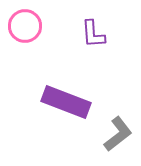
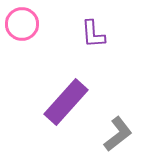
pink circle: moved 3 px left, 2 px up
purple rectangle: rotated 69 degrees counterclockwise
